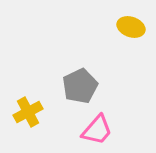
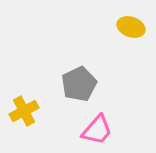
gray pentagon: moved 1 px left, 2 px up
yellow cross: moved 4 px left, 1 px up
